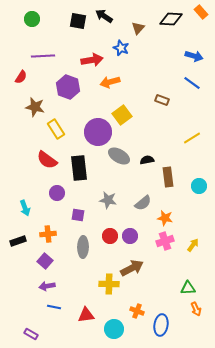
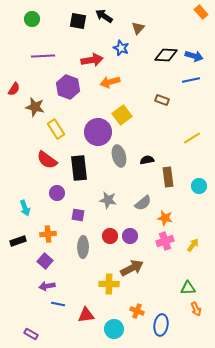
black diamond at (171, 19): moved 5 px left, 36 px down
red semicircle at (21, 77): moved 7 px left, 12 px down
blue line at (192, 83): moved 1 px left, 3 px up; rotated 48 degrees counterclockwise
gray ellipse at (119, 156): rotated 45 degrees clockwise
blue line at (54, 307): moved 4 px right, 3 px up
